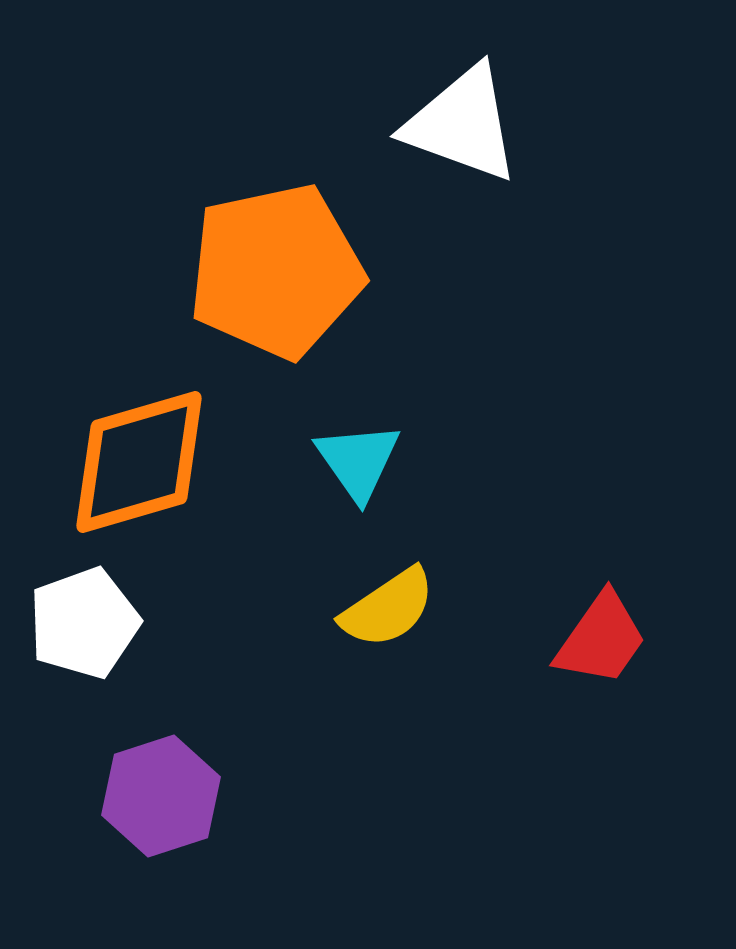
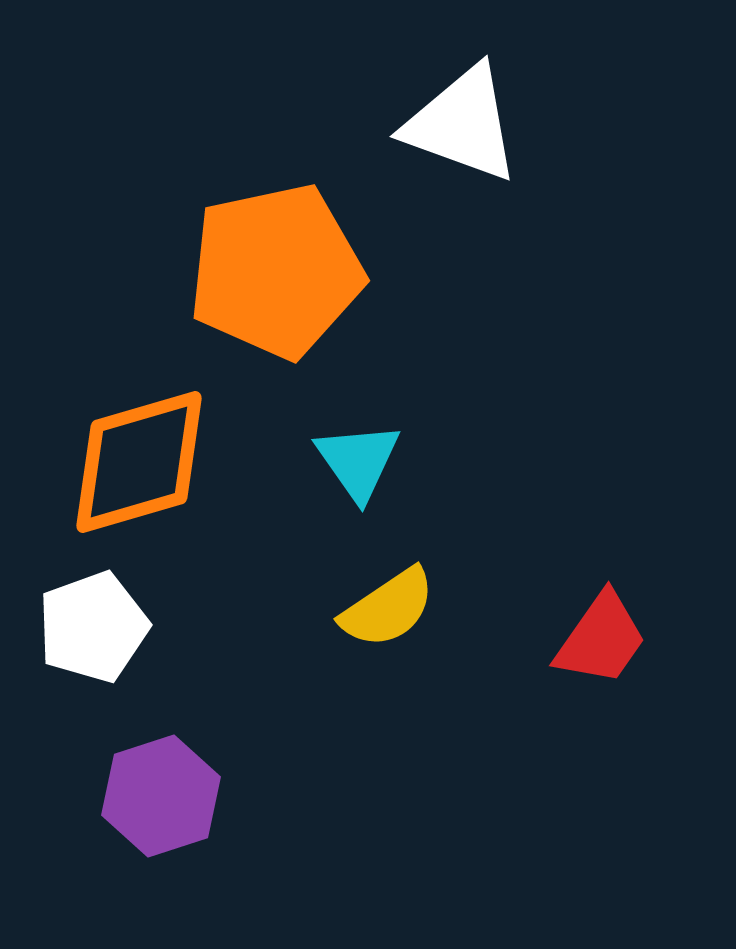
white pentagon: moved 9 px right, 4 px down
